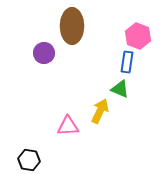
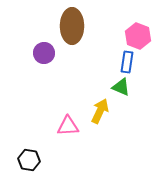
green triangle: moved 1 px right, 2 px up
